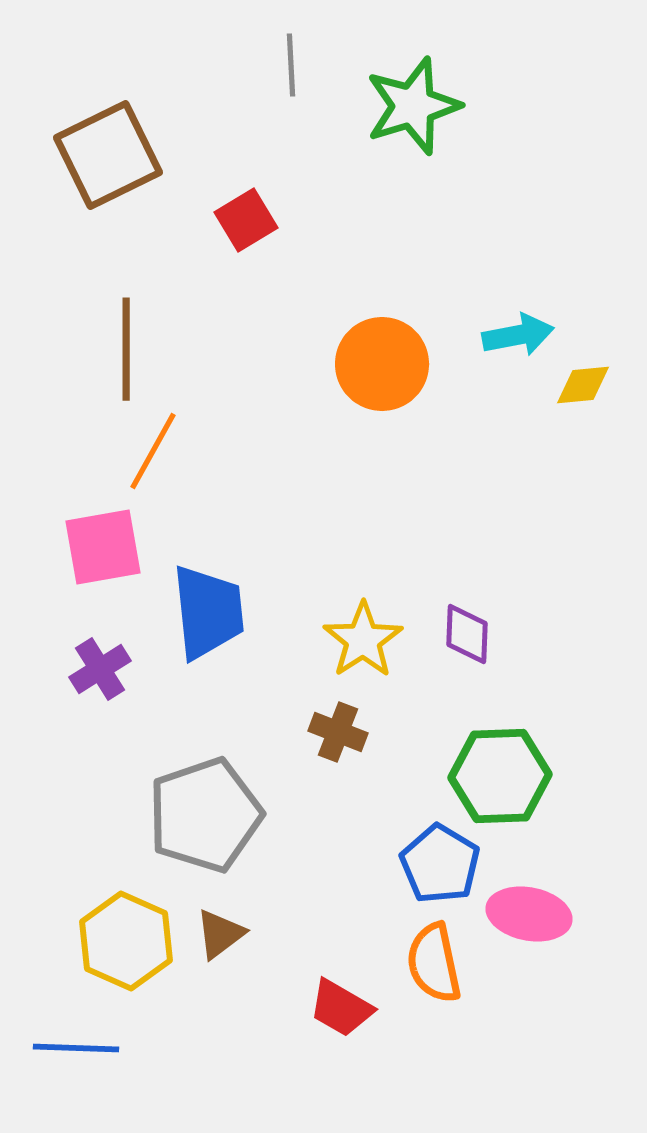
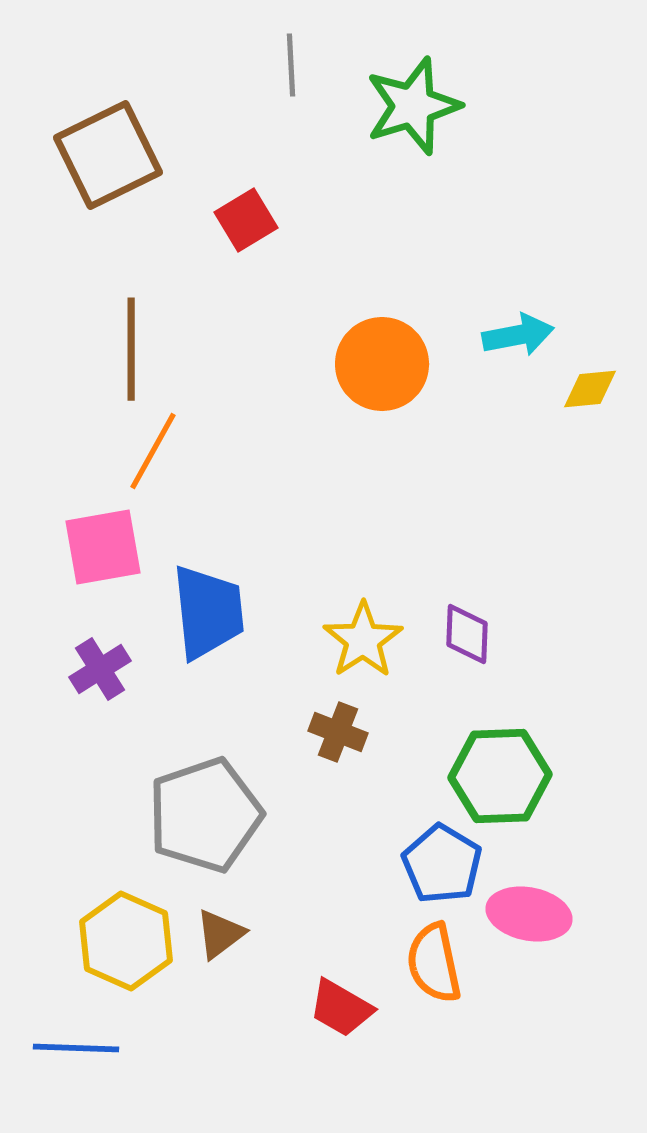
brown line: moved 5 px right
yellow diamond: moved 7 px right, 4 px down
blue pentagon: moved 2 px right
